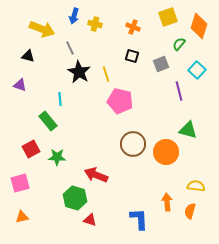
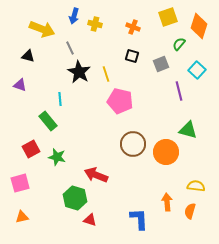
green star: rotated 12 degrees clockwise
